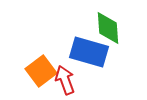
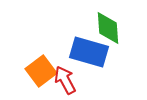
red arrow: rotated 8 degrees counterclockwise
